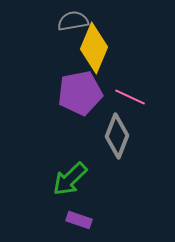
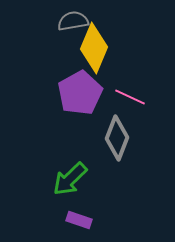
purple pentagon: rotated 18 degrees counterclockwise
gray diamond: moved 2 px down
